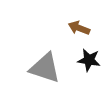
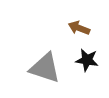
black star: moved 2 px left
